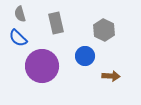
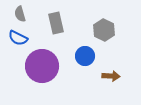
blue semicircle: rotated 18 degrees counterclockwise
